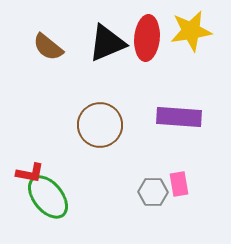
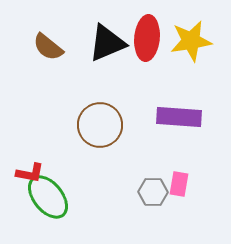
yellow star: moved 10 px down
pink rectangle: rotated 20 degrees clockwise
